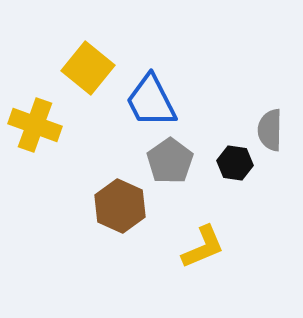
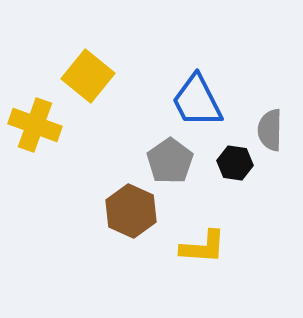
yellow square: moved 8 px down
blue trapezoid: moved 46 px right
brown hexagon: moved 11 px right, 5 px down
yellow L-shape: rotated 27 degrees clockwise
